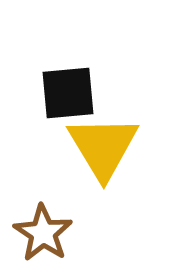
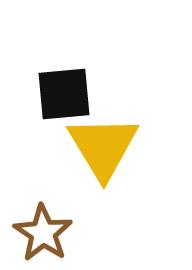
black square: moved 4 px left, 1 px down
